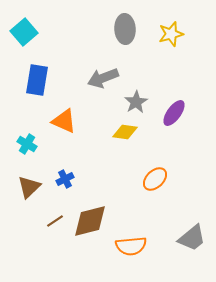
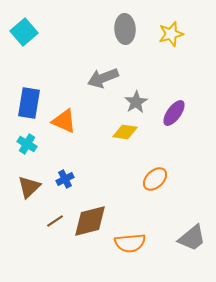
blue rectangle: moved 8 px left, 23 px down
orange semicircle: moved 1 px left, 3 px up
